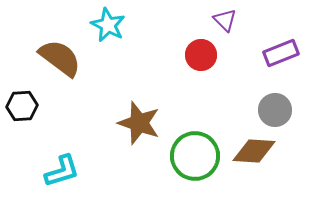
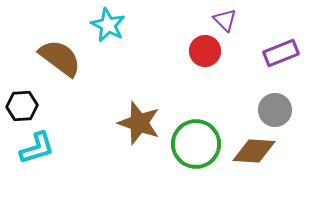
red circle: moved 4 px right, 4 px up
green circle: moved 1 px right, 12 px up
cyan L-shape: moved 25 px left, 23 px up
